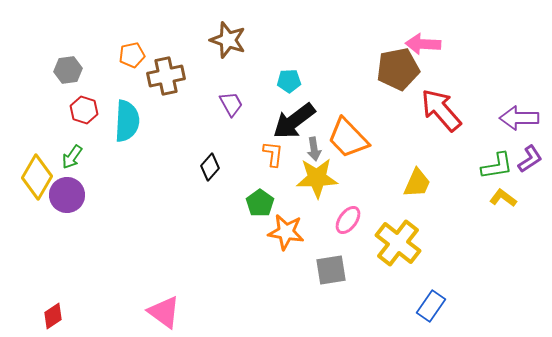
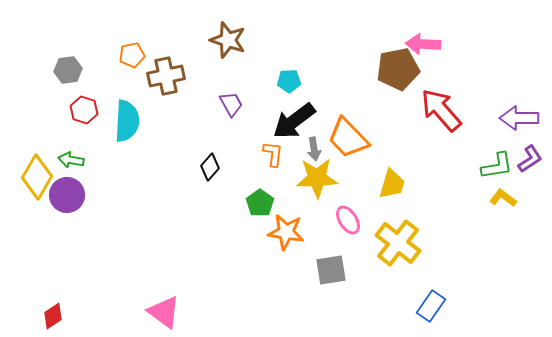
green arrow: moved 1 px left, 3 px down; rotated 65 degrees clockwise
yellow trapezoid: moved 25 px left, 1 px down; rotated 8 degrees counterclockwise
pink ellipse: rotated 68 degrees counterclockwise
